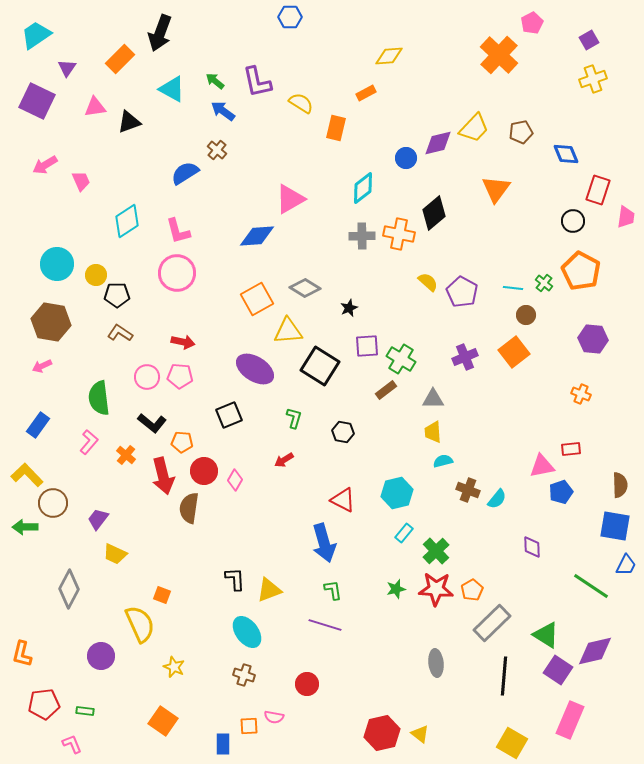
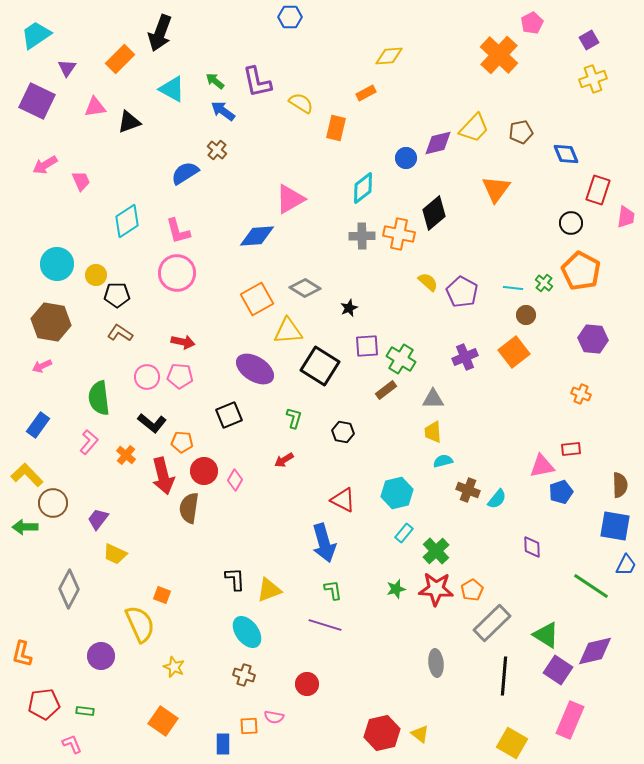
black circle at (573, 221): moved 2 px left, 2 px down
